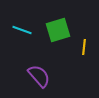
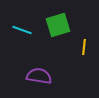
green square: moved 5 px up
purple semicircle: rotated 40 degrees counterclockwise
